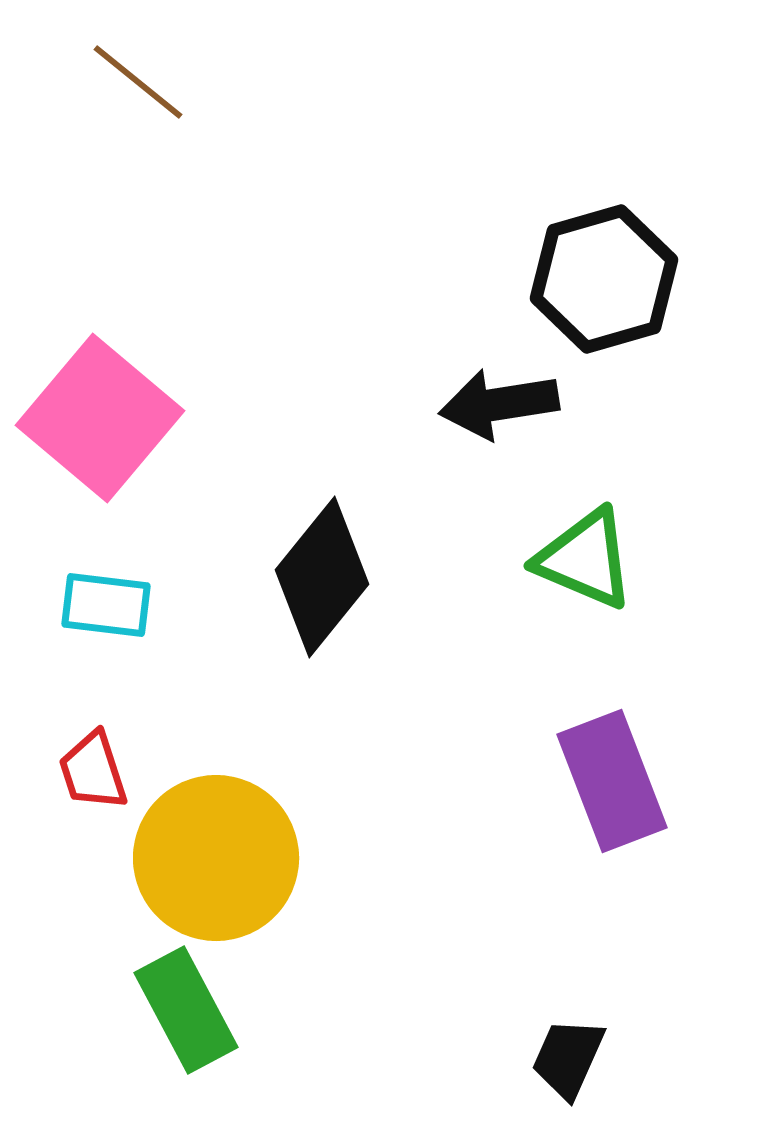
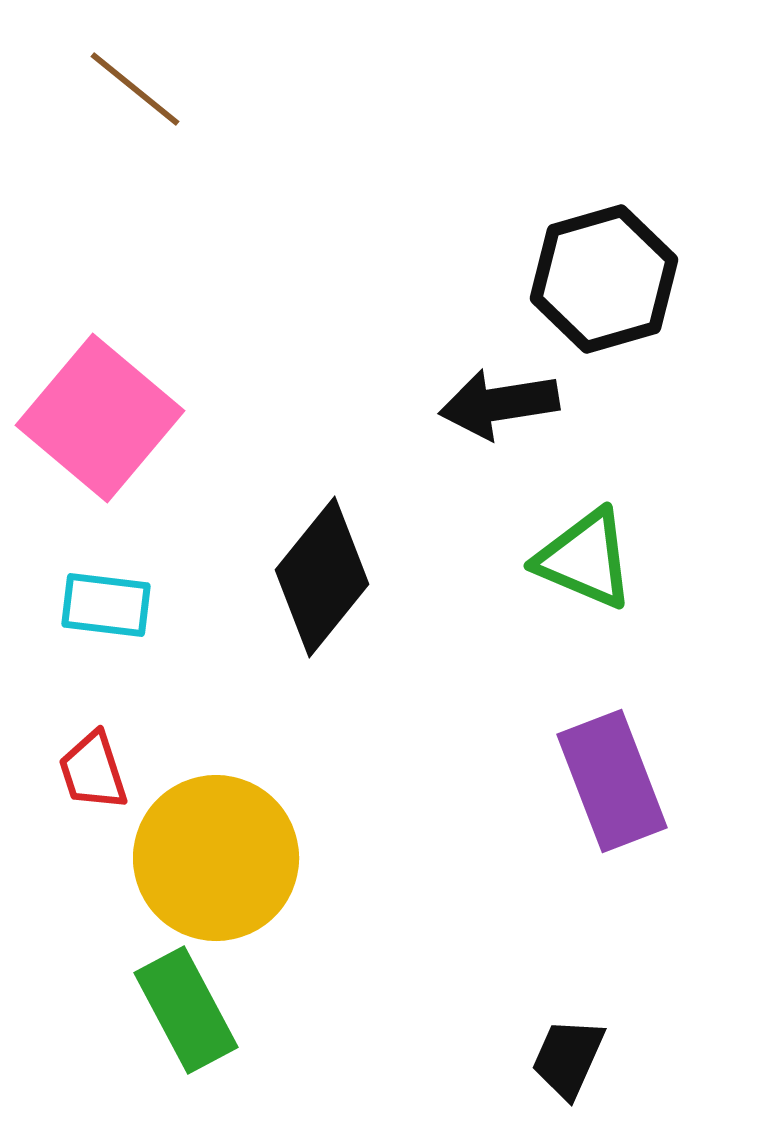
brown line: moved 3 px left, 7 px down
